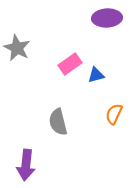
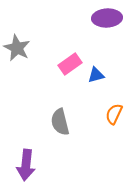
gray semicircle: moved 2 px right
